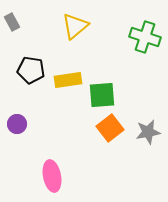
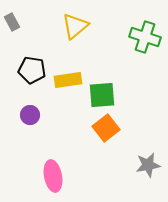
black pentagon: moved 1 px right
purple circle: moved 13 px right, 9 px up
orange square: moved 4 px left
gray star: moved 33 px down
pink ellipse: moved 1 px right
